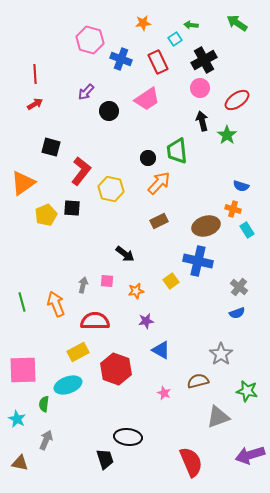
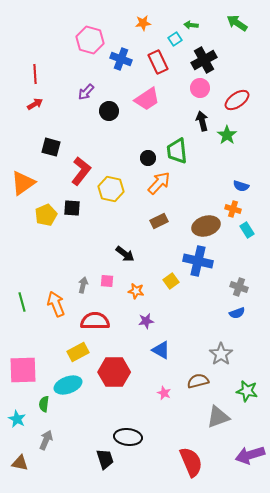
gray cross at (239, 287): rotated 18 degrees counterclockwise
orange star at (136, 291): rotated 21 degrees clockwise
red hexagon at (116, 369): moved 2 px left, 3 px down; rotated 20 degrees counterclockwise
